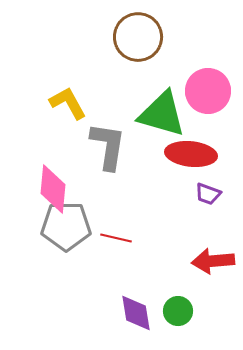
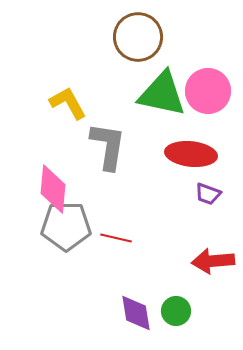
green triangle: moved 20 px up; rotated 4 degrees counterclockwise
green circle: moved 2 px left
